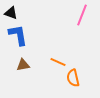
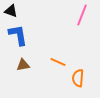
black triangle: moved 2 px up
orange semicircle: moved 5 px right; rotated 18 degrees clockwise
